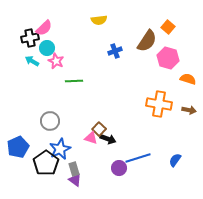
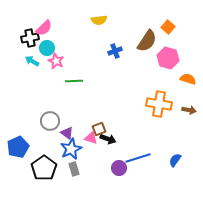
brown square: rotated 24 degrees clockwise
blue star: moved 11 px right
black pentagon: moved 2 px left, 5 px down
purple triangle: moved 8 px left, 47 px up
